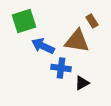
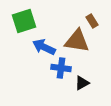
blue arrow: moved 1 px right, 1 px down
